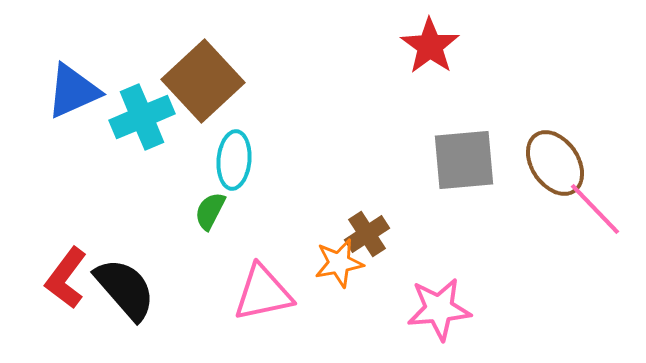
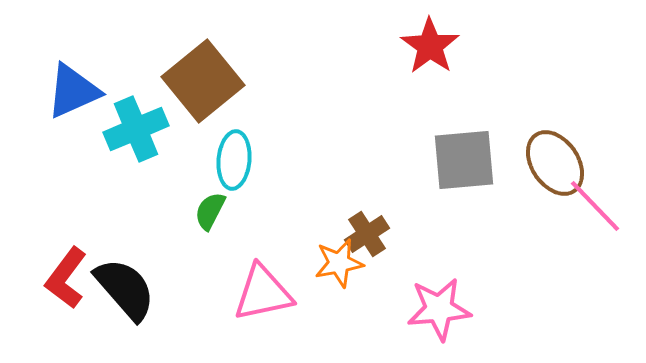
brown square: rotated 4 degrees clockwise
cyan cross: moved 6 px left, 12 px down
pink line: moved 3 px up
